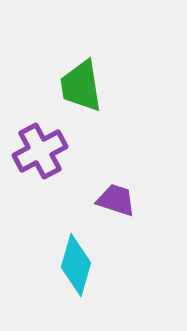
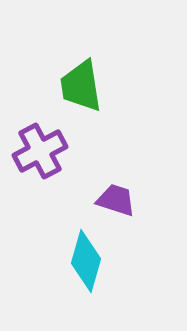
cyan diamond: moved 10 px right, 4 px up
